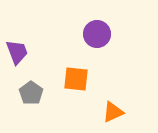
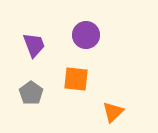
purple circle: moved 11 px left, 1 px down
purple trapezoid: moved 17 px right, 7 px up
orange triangle: rotated 20 degrees counterclockwise
